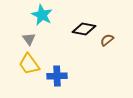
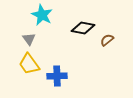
black diamond: moved 1 px left, 1 px up
